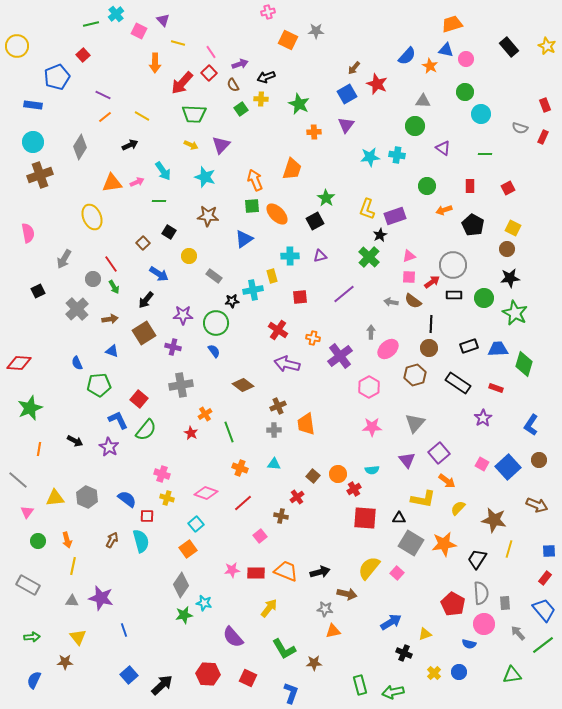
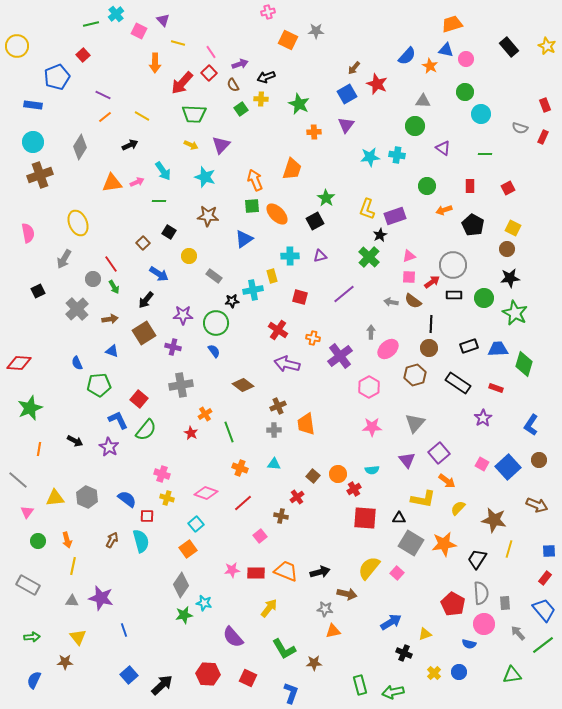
yellow ellipse at (92, 217): moved 14 px left, 6 px down
red square at (300, 297): rotated 21 degrees clockwise
